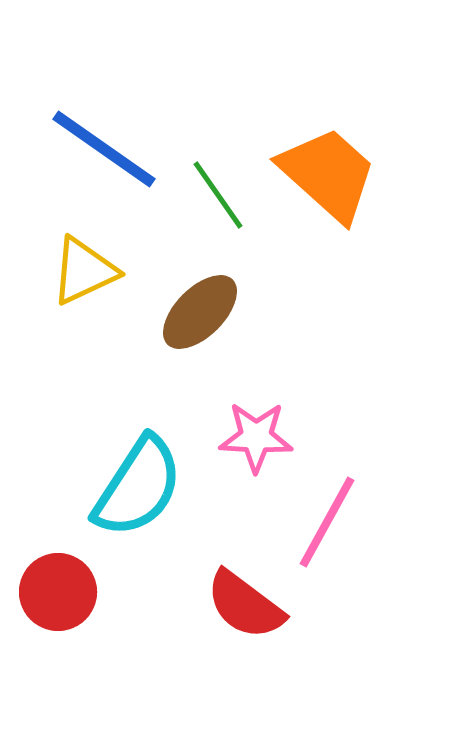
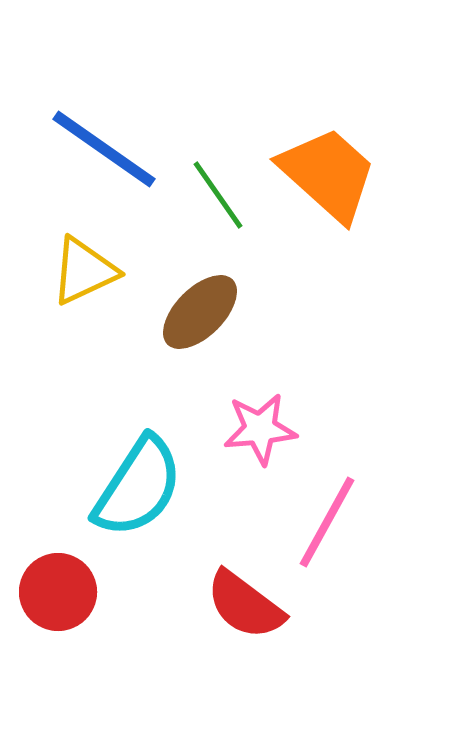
pink star: moved 4 px right, 8 px up; rotated 8 degrees counterclockwise
